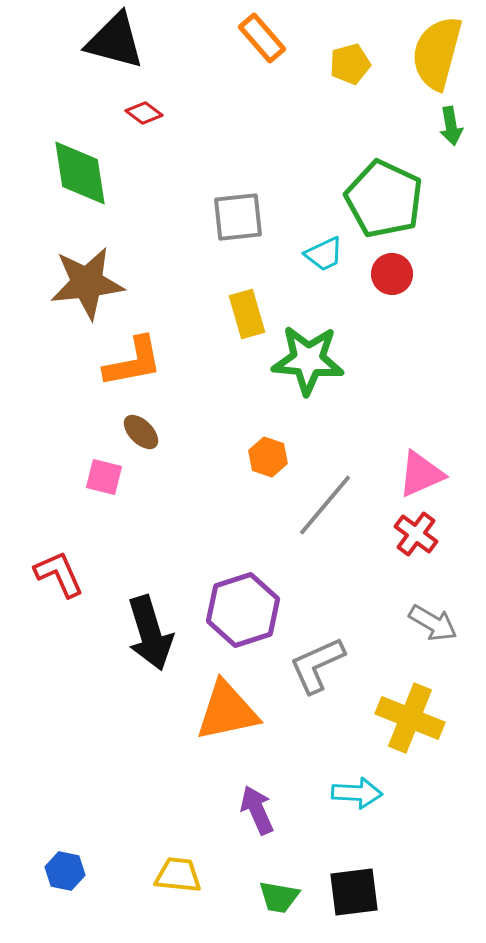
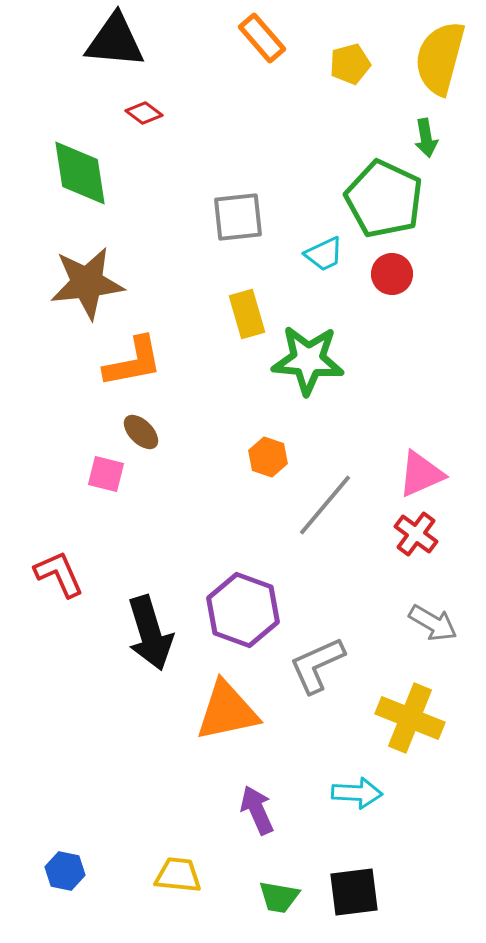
black triangle: rotated 10 degrees counterclockwise
yellow semicircle: moved 3 px right, 5 px down
green arrow: moved 25 px left, 12 px down
pink square: moved 2 px right, 3 px up
purple hexagon: rotated 22 degrees counterclockwise
